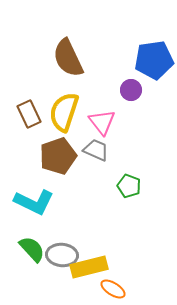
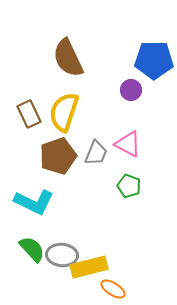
blue pentagon: rotated 9 degrees clockwise
pink triangle: moved 26 px right, 22 px down; rotated 24 degrees counterclockwise
gray trapezoid: moved 3 px down; rotated 88 degrees clockwise
